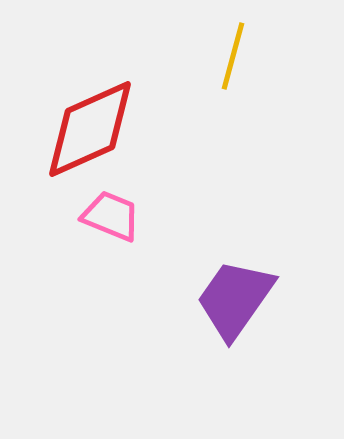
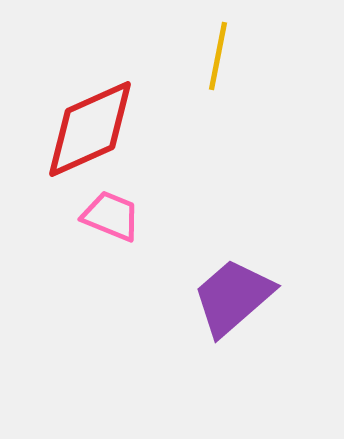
yellow line: moved 15 px left; rotated 4 degrees counterclockwise
purple trapezoid: moved 2 px left, 2 px up; rotated 14 degrees clockwise
